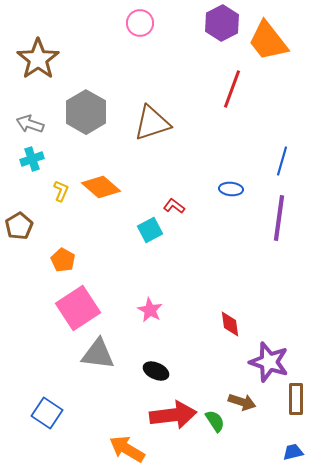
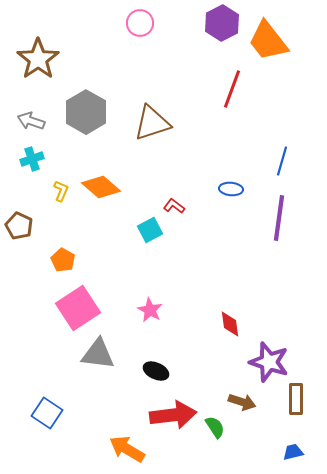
gray arrow: moved 1 px right, 3 px up
brown pentagon: rotated 16 degrees counterclockwise
green semicircle: moved 6 px down
